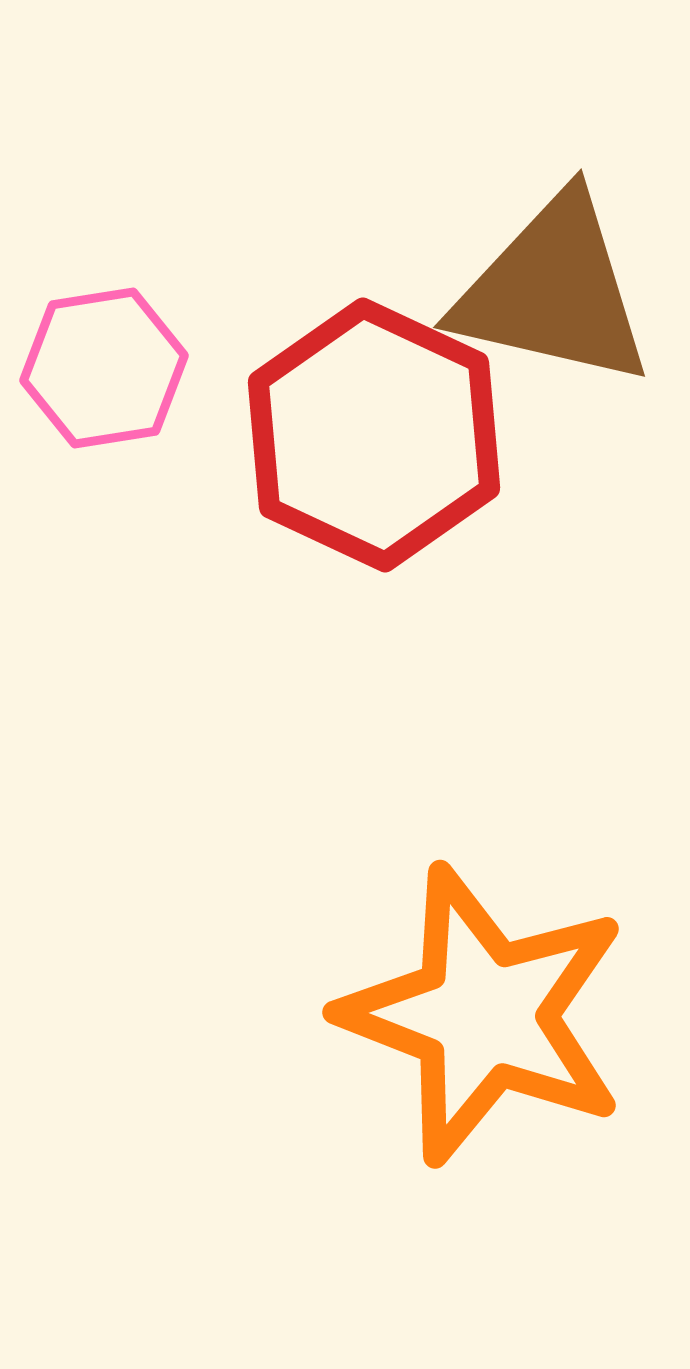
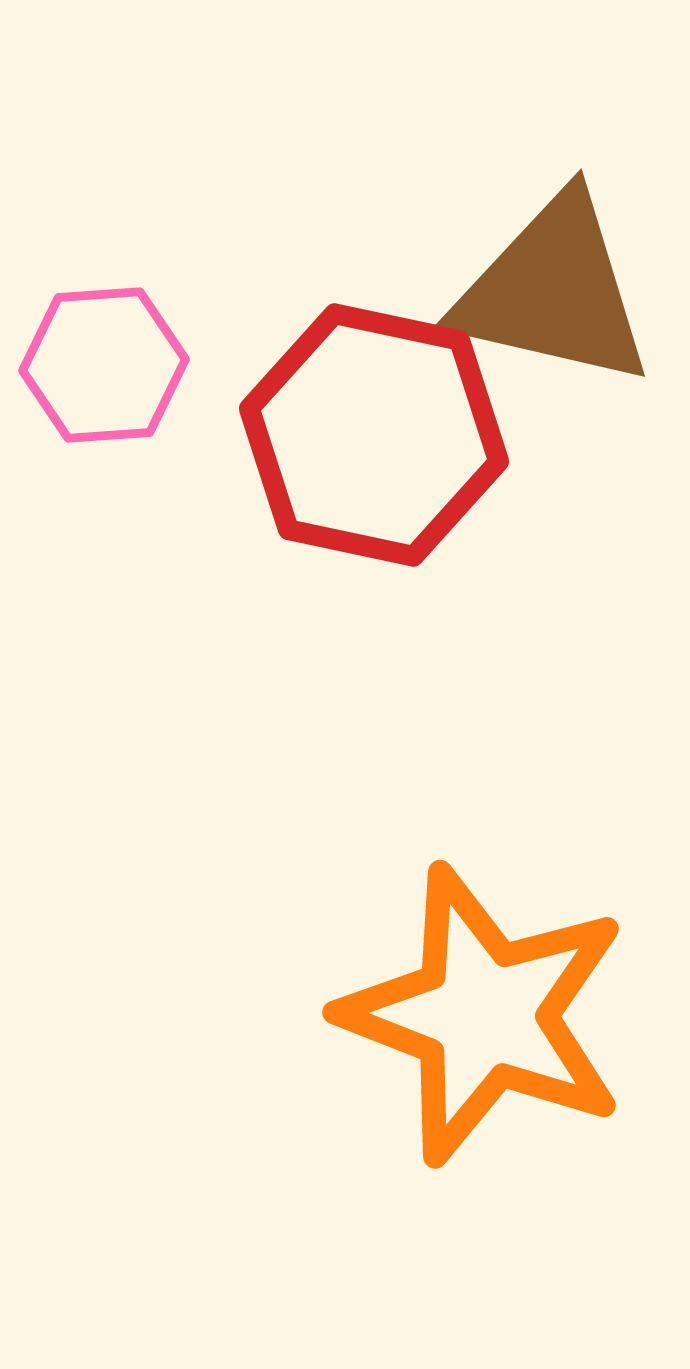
pink hexagon: moved 3 px up; rotated 5 degrees clockwise
red hexagon: rotated 13 degrees counterclockwise
